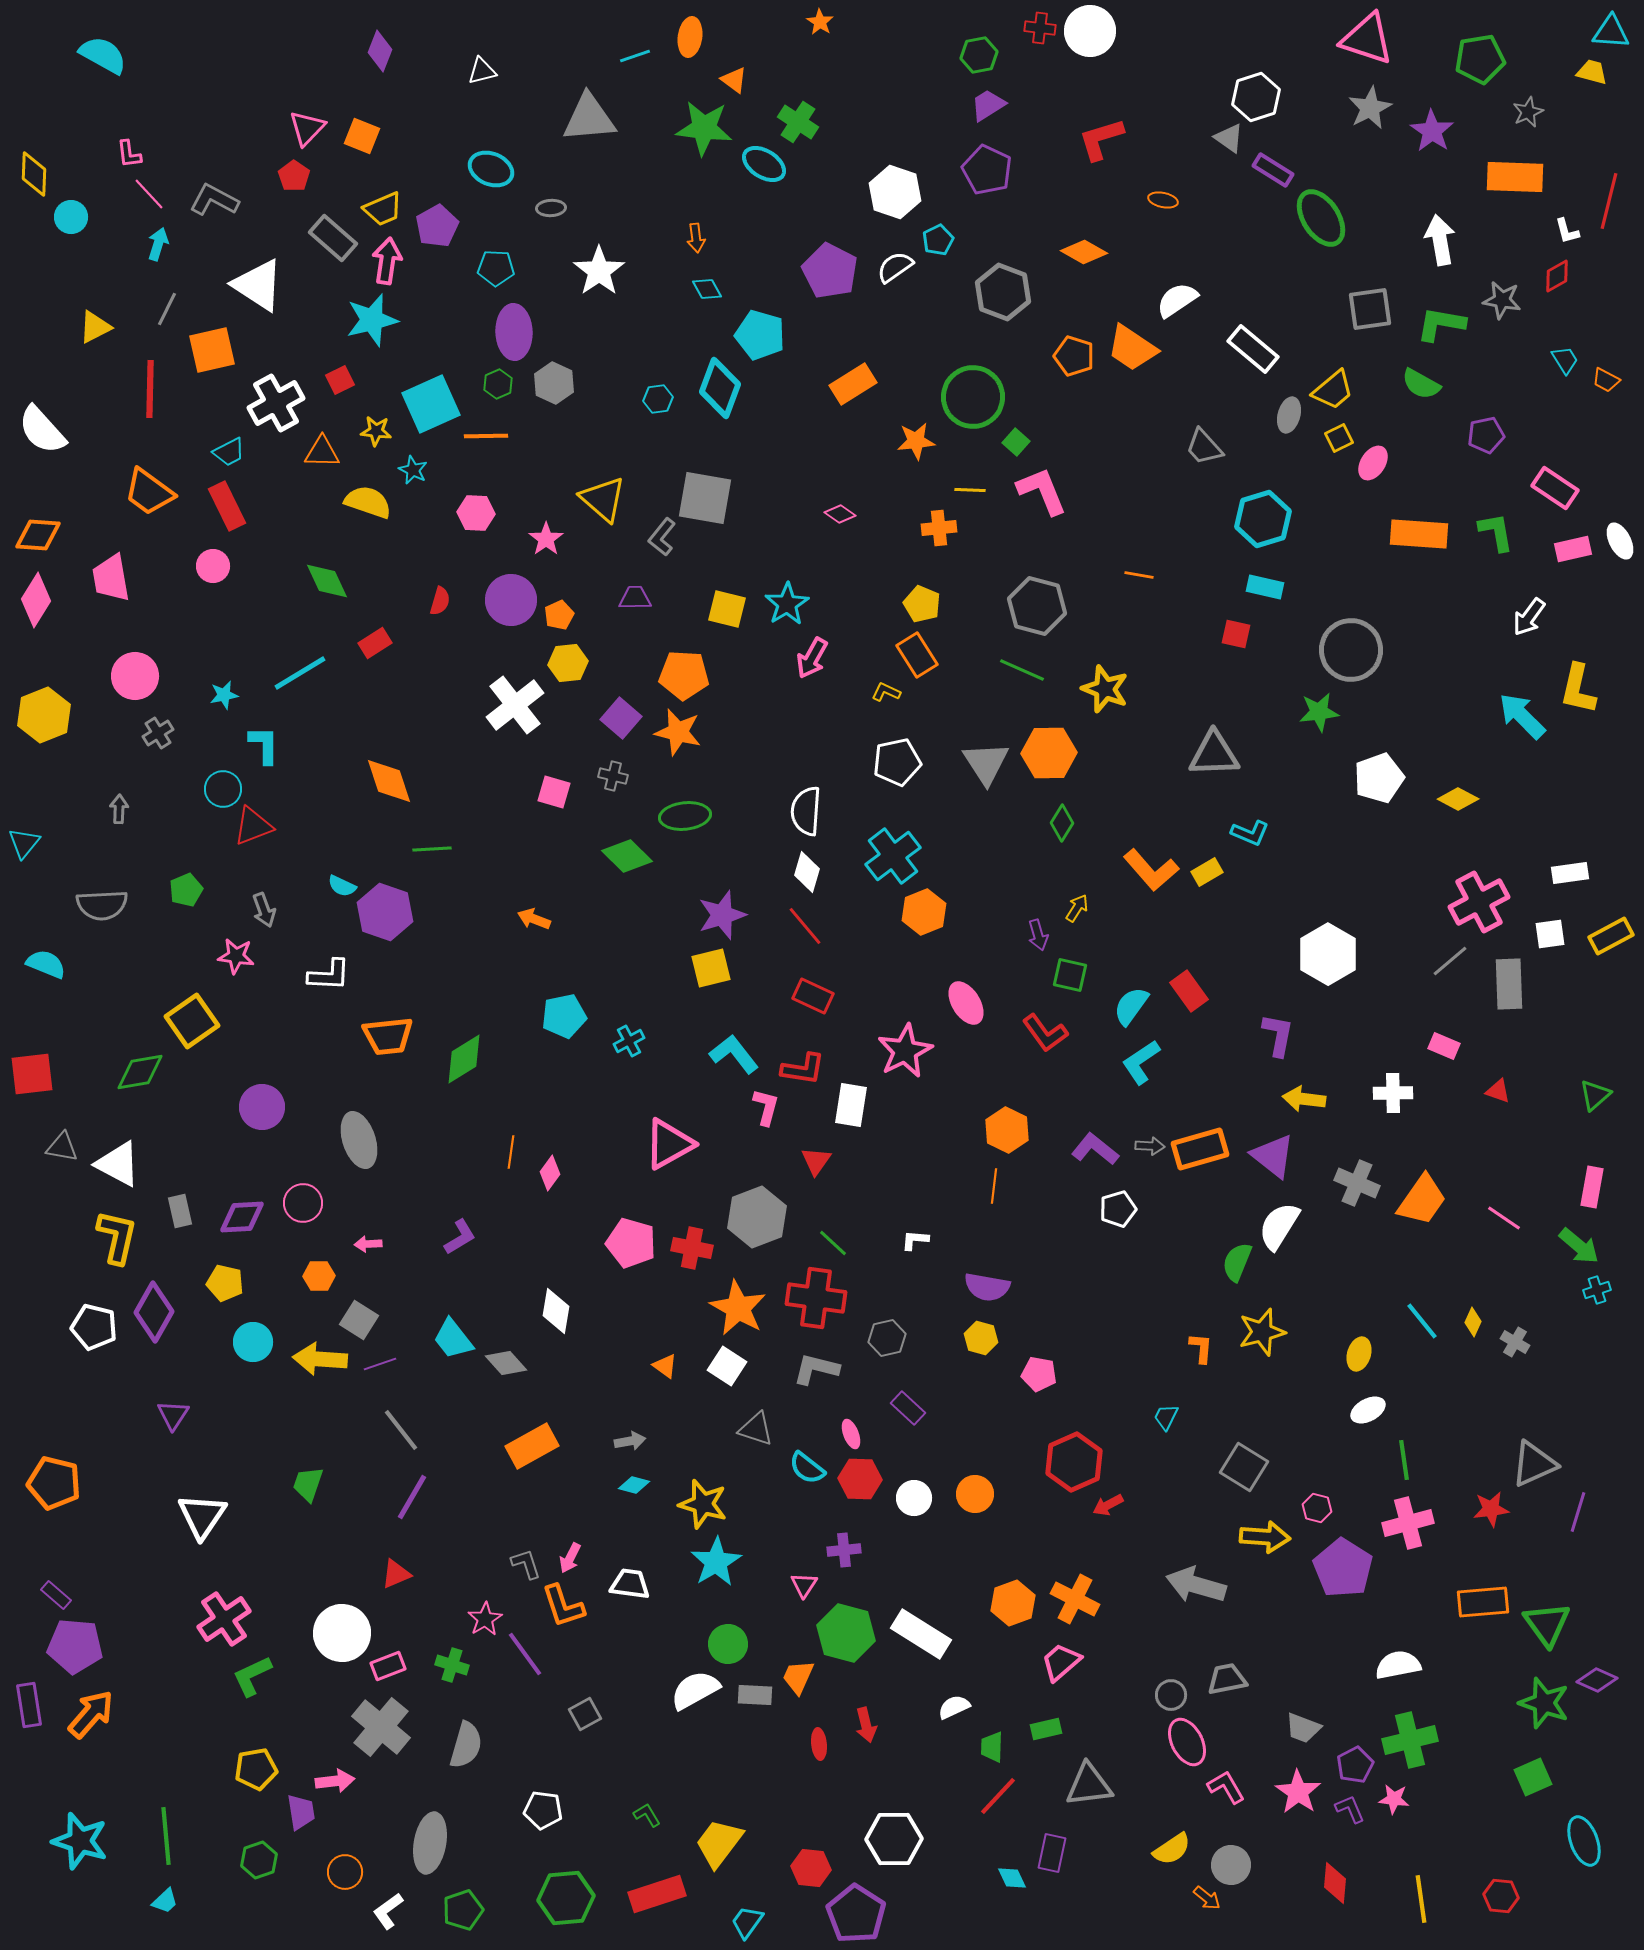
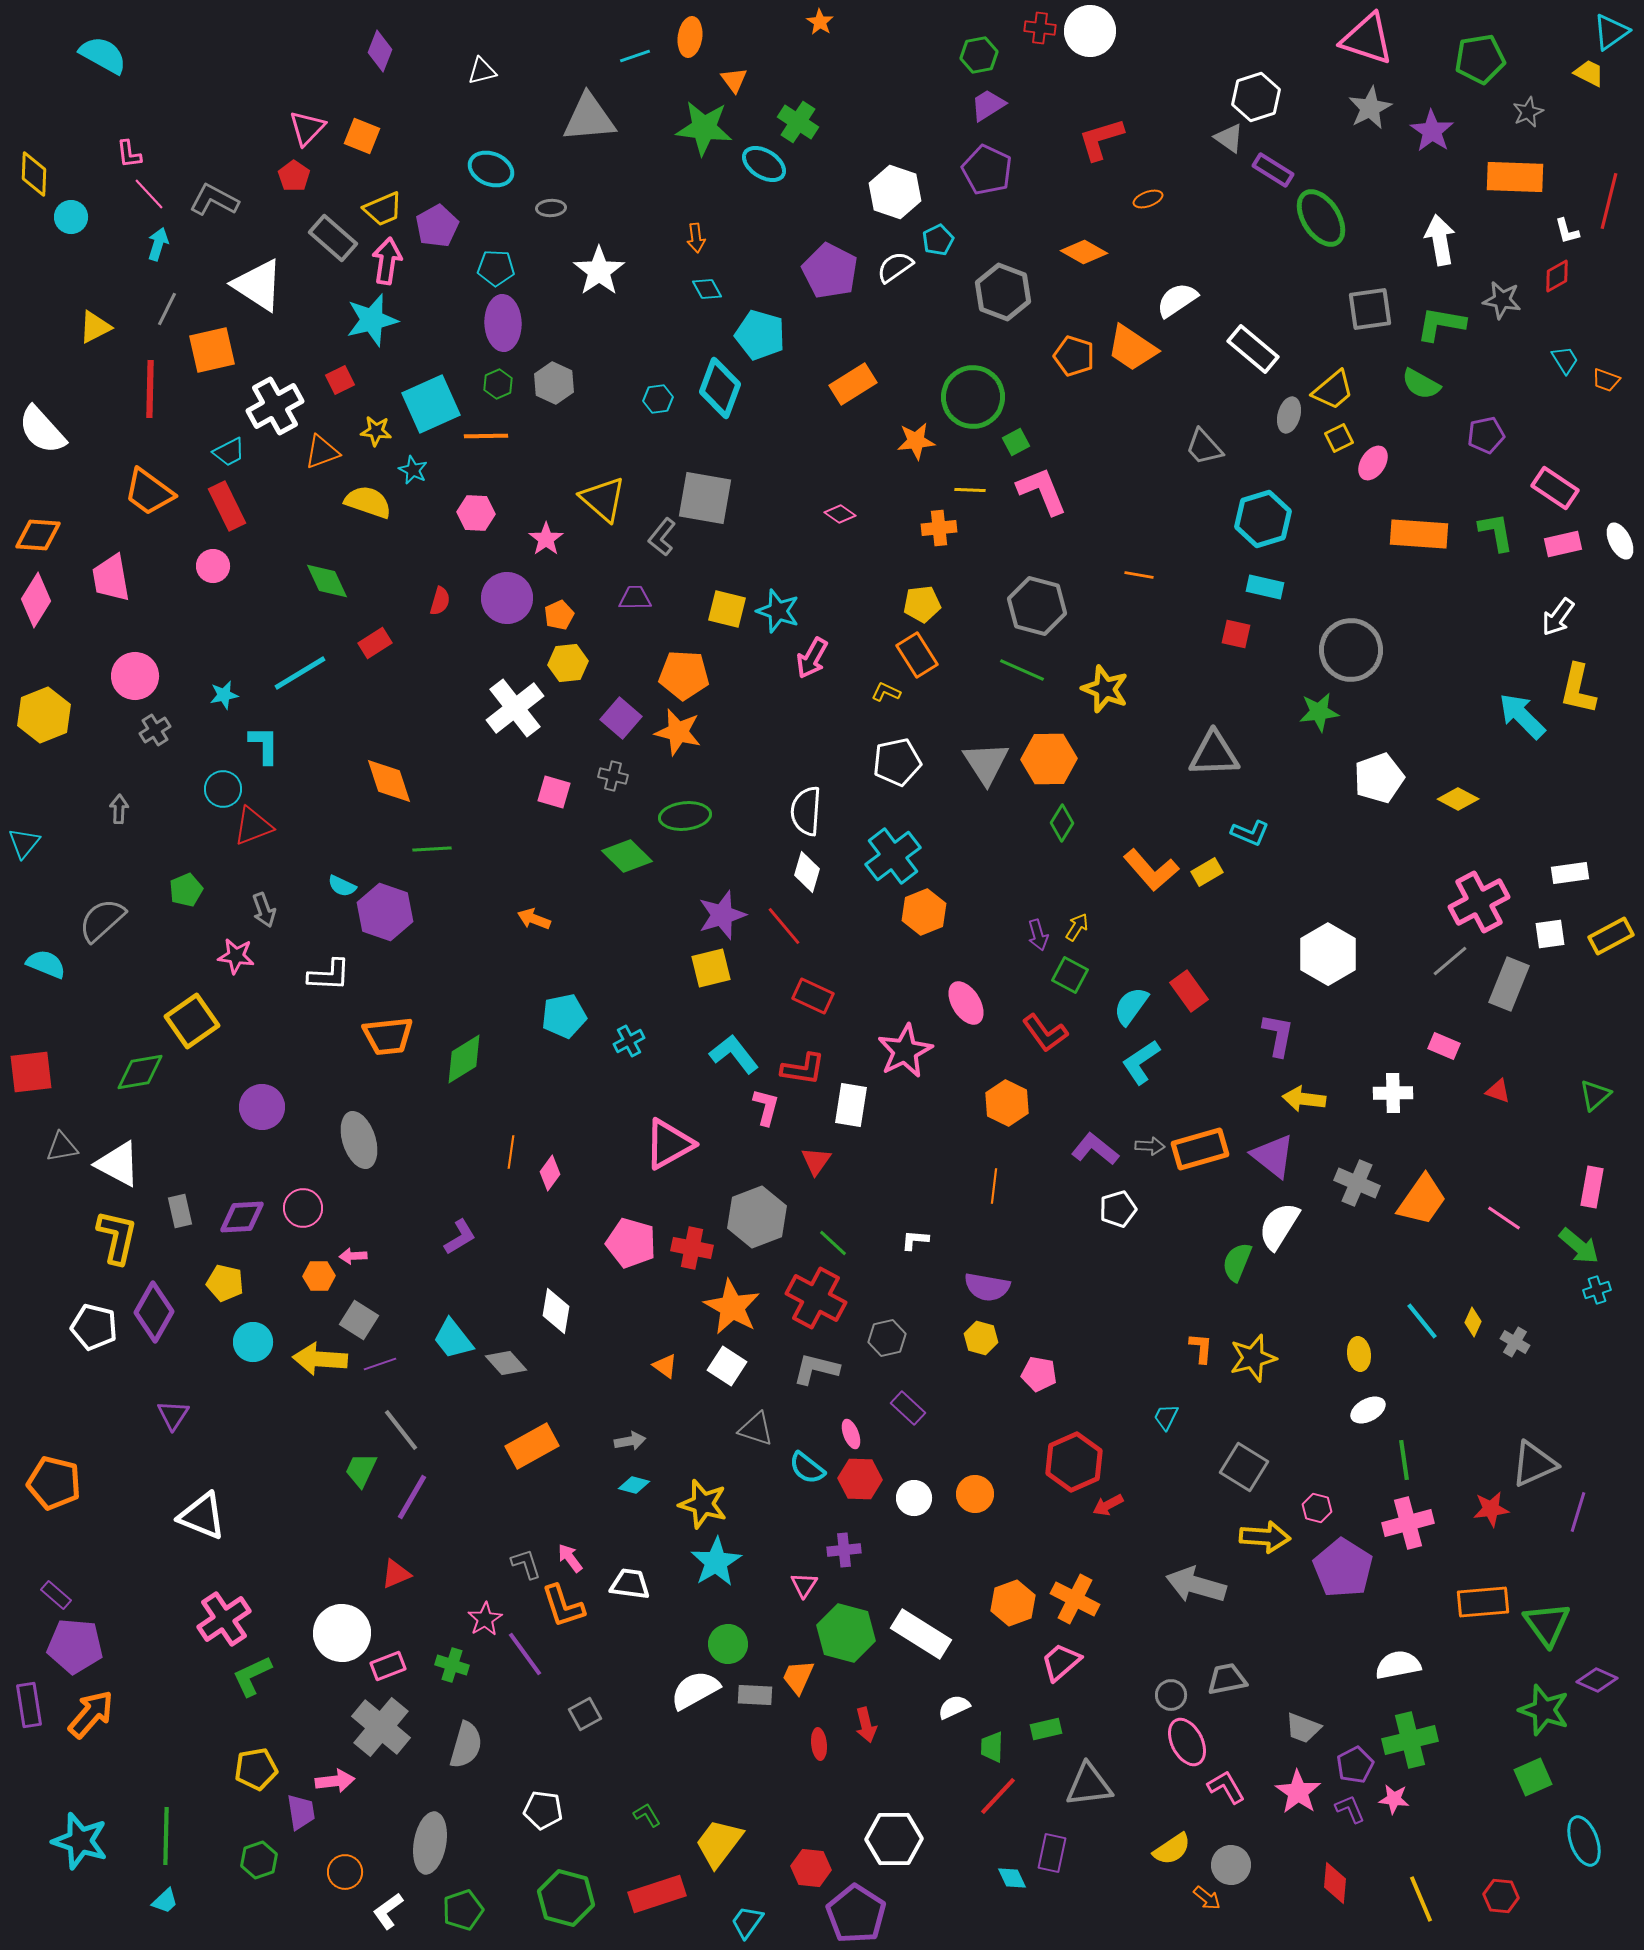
cyan triangle at (1611, 32): rotated 39 degrees counterclockwise
yellow trapezoid at (1592, 72): moved 3 px left, 1 px down; rotated 12 degrees clockwise
orange triangle at (734, 80): rotated 16 degrees clockwise
orange ellipse at (1163, 200): moved 15 px left, 1 px up; rotated 32 degrees counterclockwise
purple ellipse at (514, 332): moved 11 px left, 9 px up
orange trapezoid at (1606, 380): rotated 8 degrees counterclockwise
white cross at (276, 403): moved 1 px left, 3 px down
green square at (1016, 442): rotated 20 degrees clockwise
orange triangle at (322, 452): rotated 21 degrees counterclockwise
pink rectangle at (1573, 549): moved 10 px left, 5 px up
purple circle at (511, 600): moved 4 px left, 2 px up
cyan star at (787, 604): moved 9 px left, 7 px down; rotated 21 degrees counterclockwise
yellow pentagon at (922, 604): rotated 30 degrees counterclockwise
white arrow at (1529, 617): moved 29 px right
white cross at (515, 705): moved 3 px down
gray cross at (158, 733): moved 3 px left, 3 px up
orange hexagon at (1049, 753): moved 6 px down
gray semicircle at (102, 905): moved 15 px down; rotated 141 degrees clockwise
yellow arrow at (1077, 908): moved 19 px down
red line at (805, 926): moved 21 px left
green square at (1070, 975): rotated 15 degrees clockwise
gray rectangle at (1509, 984): rotated 24 degrees clockwise
red square at (32, 1074): moved 1 px left, 2 px up
orange hexagon at (1007, 1130): moved 27 px up
gray triangle at (62, 1147): rotated 20 degrees counterclockwise
pink circle at (303, 1203): moved 5 px down
pink arrow at (368, 1244): moved 15 px left, 12 px down
red cross at (816, 1298): rotated 20 degrees clockwise
orange star at (738, 1308): moved 6 px left, 1 px up
yellow star at (1262, 1332): moved 9 px left, 26 px down
yellow ellipse at (1359, 1354): rotated 24 degrees counterclockwise
green trapezoid at (308, 1484): moved 53 px right, 14 px up; rotated 6 degrees clockwise
white triangle at (202, 1516): rotated 42 degrees counterclockwise
pink arrow at (570, 1558): rotated 116 degrees clockwise
green star at (1544, 1703): moved 7 px down
green line at (166, 1836): rotated 6 degrees clockwise
green hexagon at (566, 1898): rotated 20 degrees clockwise
yellow line at (1421, 1899): rotated 15 degrees counterclockwise
